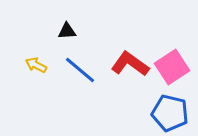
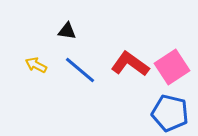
black triangle: rotated 12 degrees clockwise
